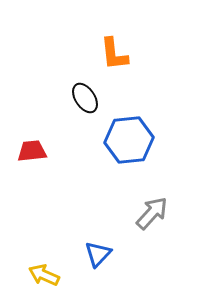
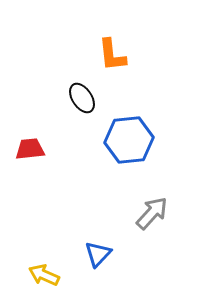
orange L-shape: moved 2 px left, 1 px down
black ellipse: moved 3 px left
red trapezoid: moved 2 px left, 2 px up
